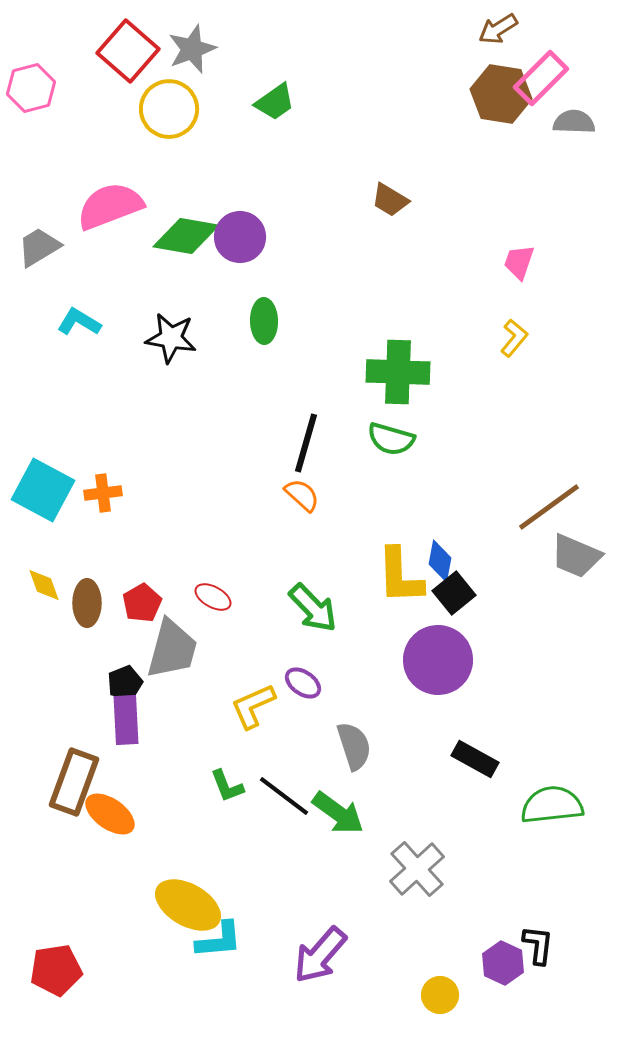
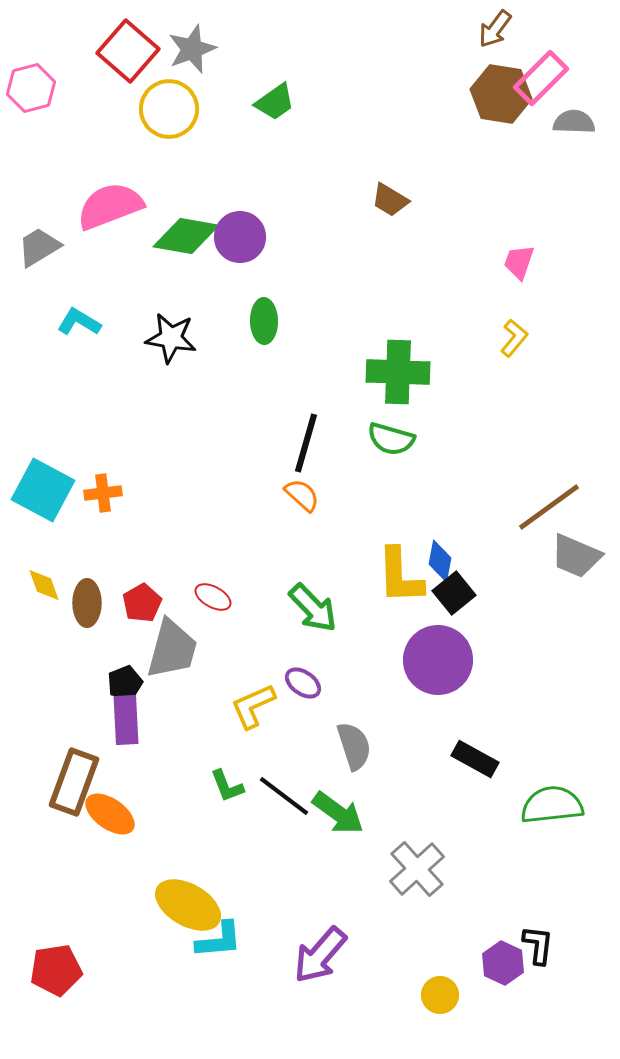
brown arrow at (498, 29): moved 3 px left; rotated 21 degrees counterclockwise
